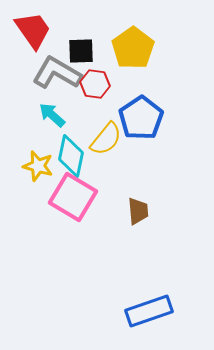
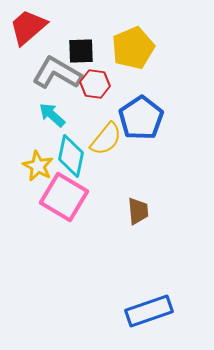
red trapezoid: moved 5 px left, 3 px up; rotated 96 degrees counterclockwise
yellow pentagon: rotated 12 degrees clockwise
yellow star: rotated 12 degrees clockwise
pink square: moved 9 px left
